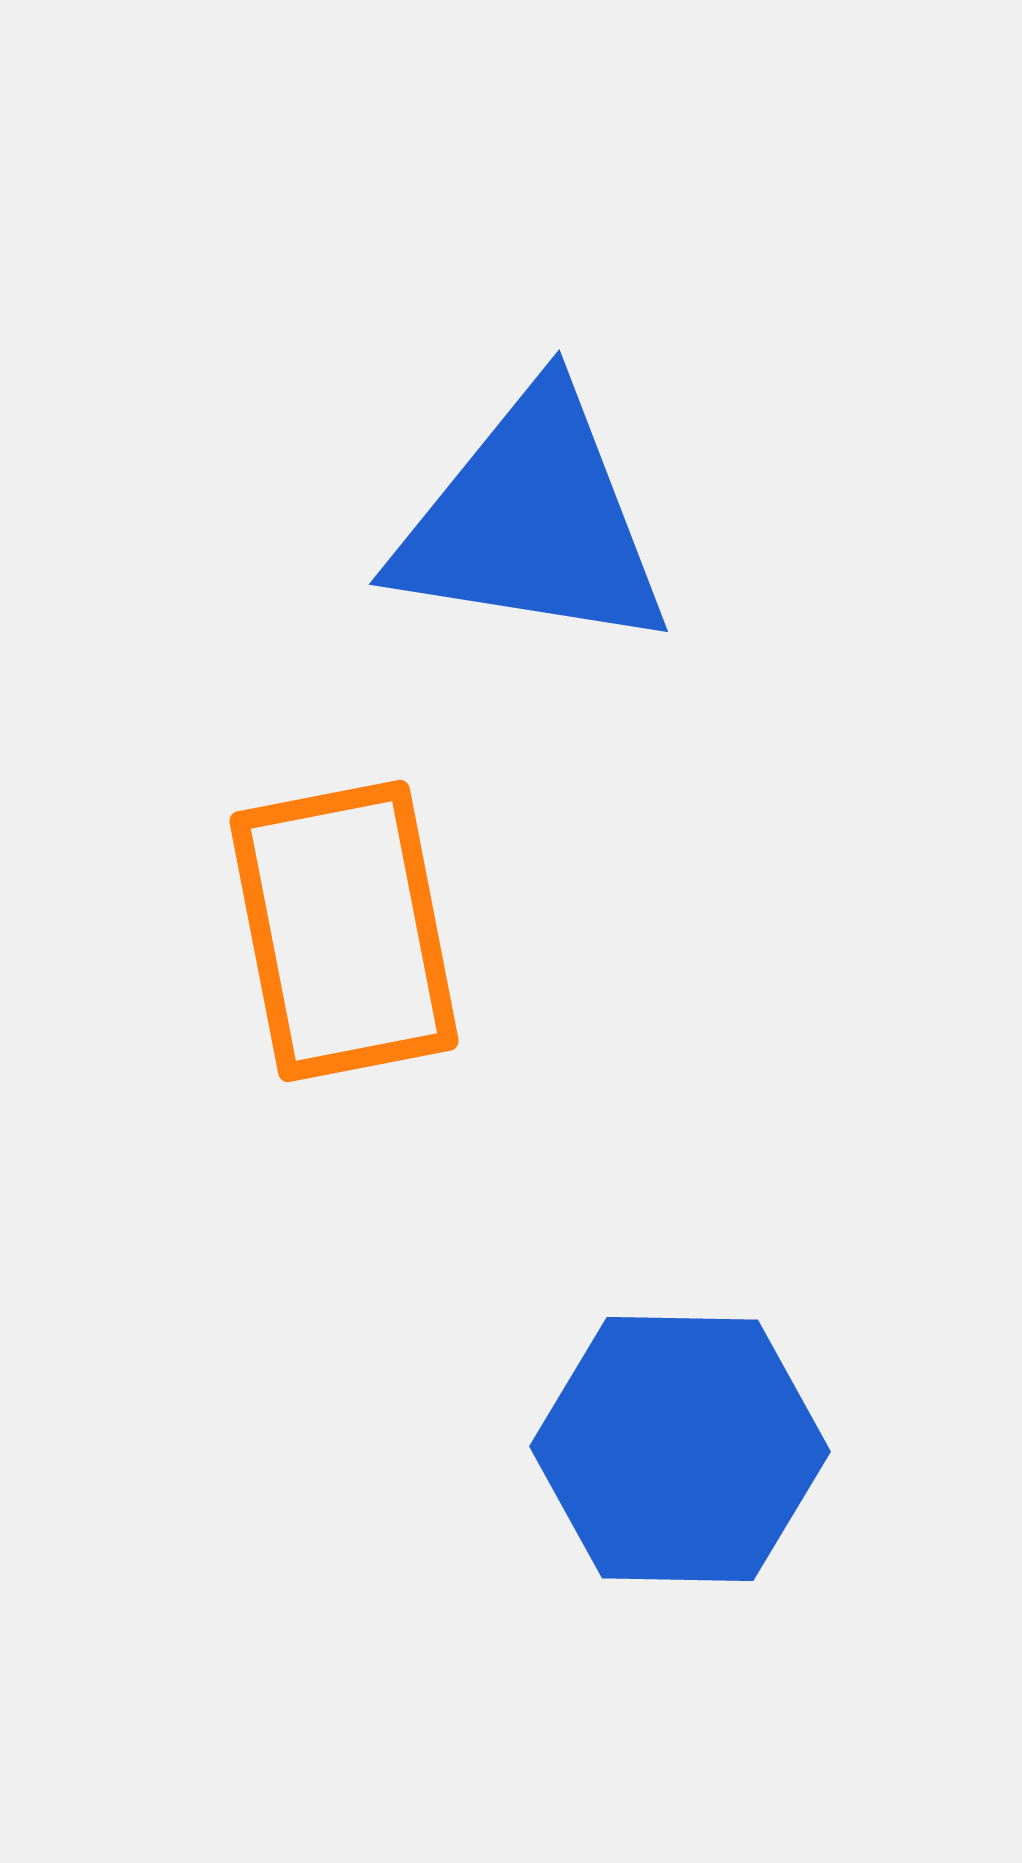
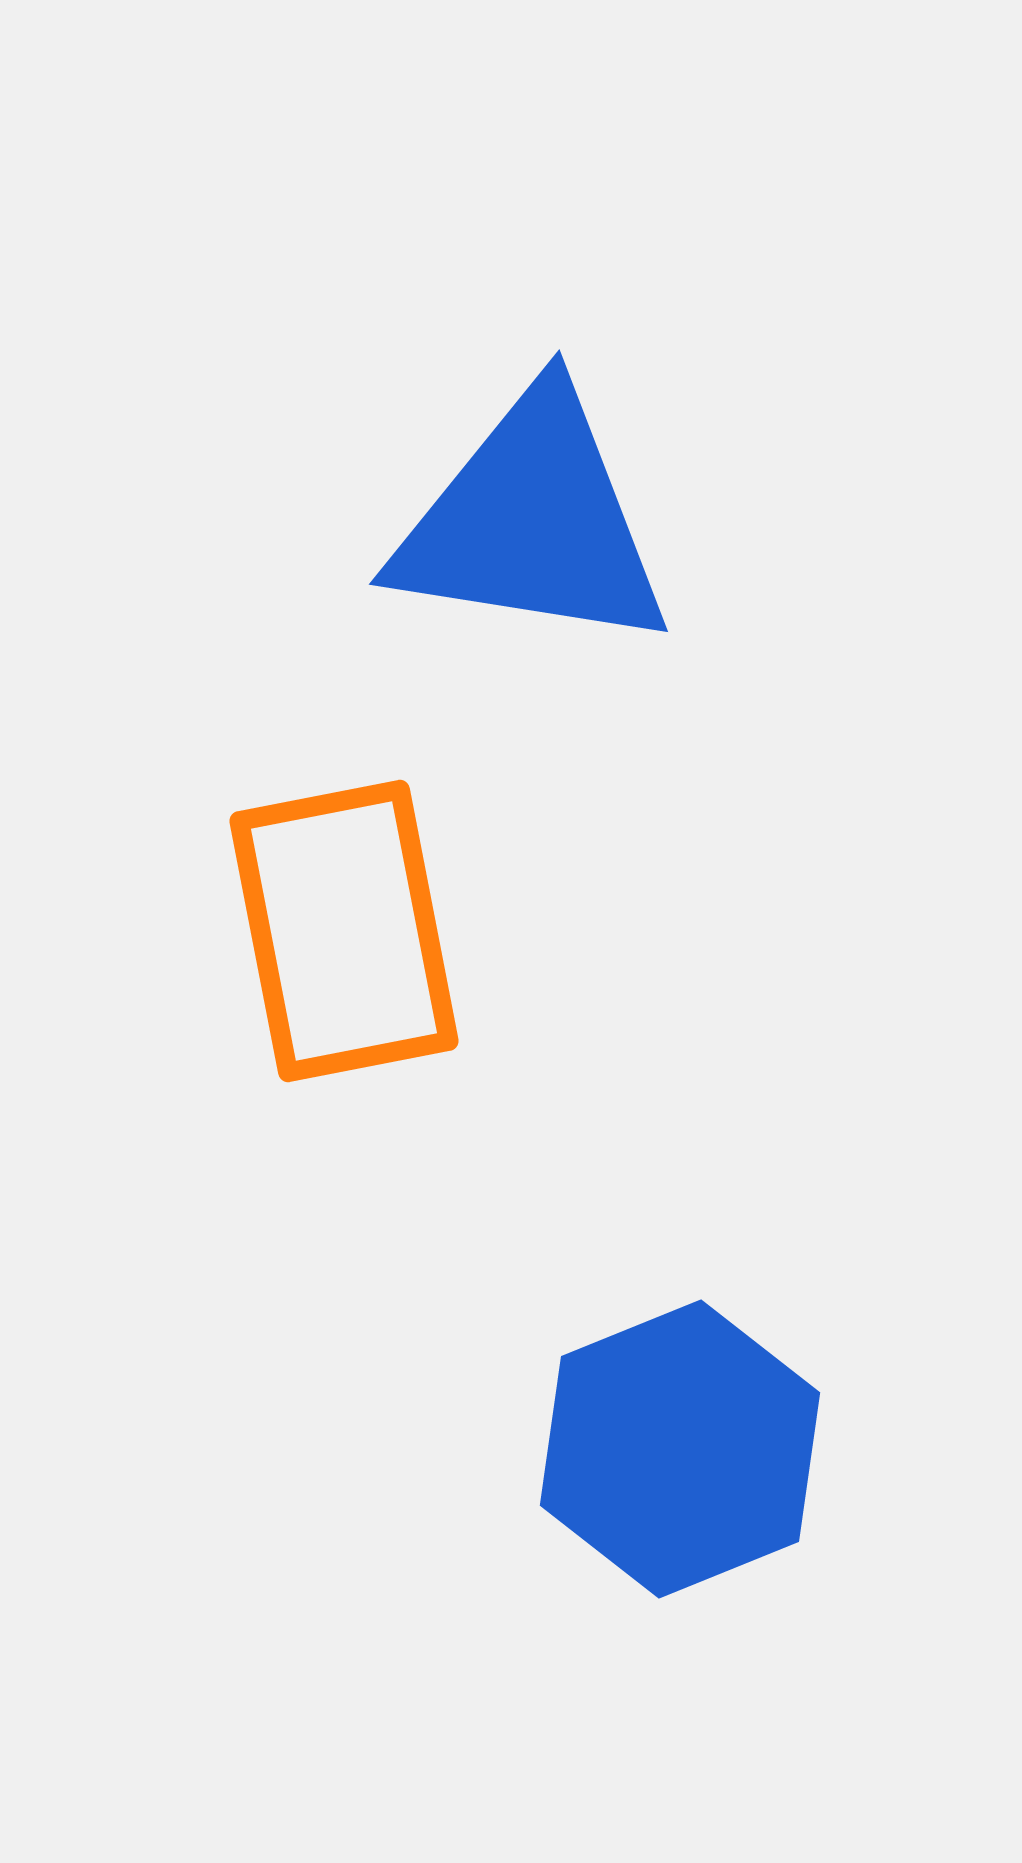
blue hexagon: rotated 23 degrees counterclockwise
